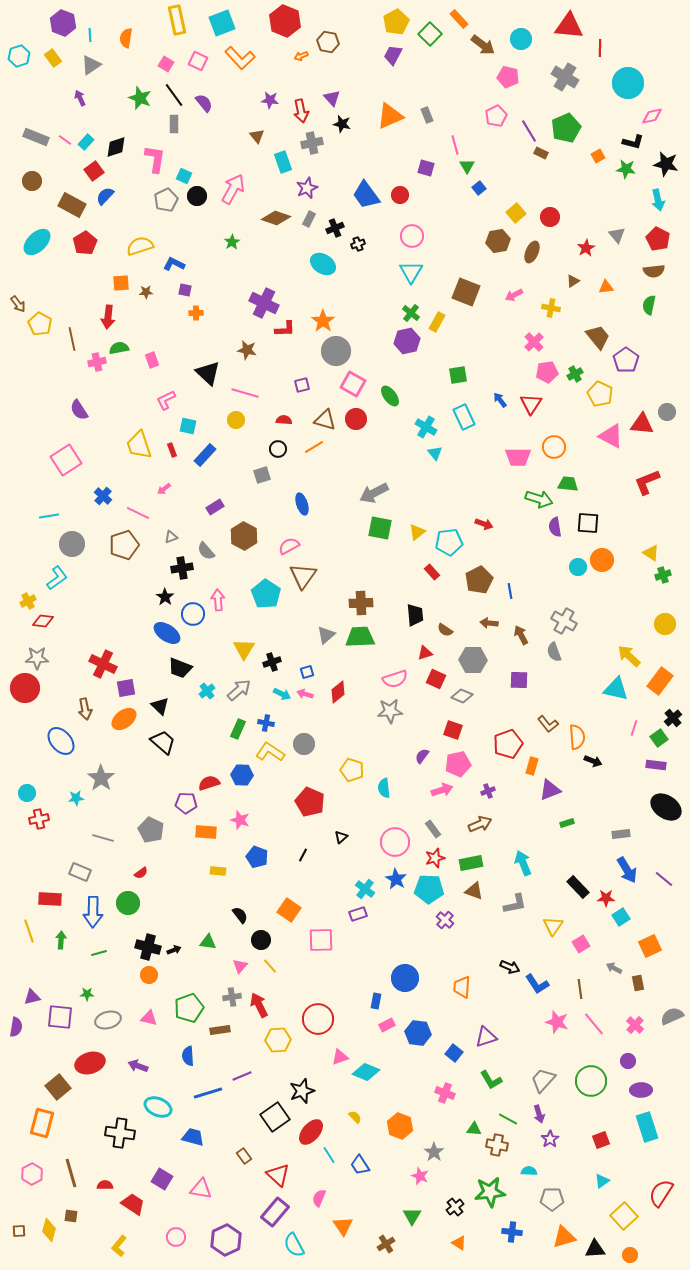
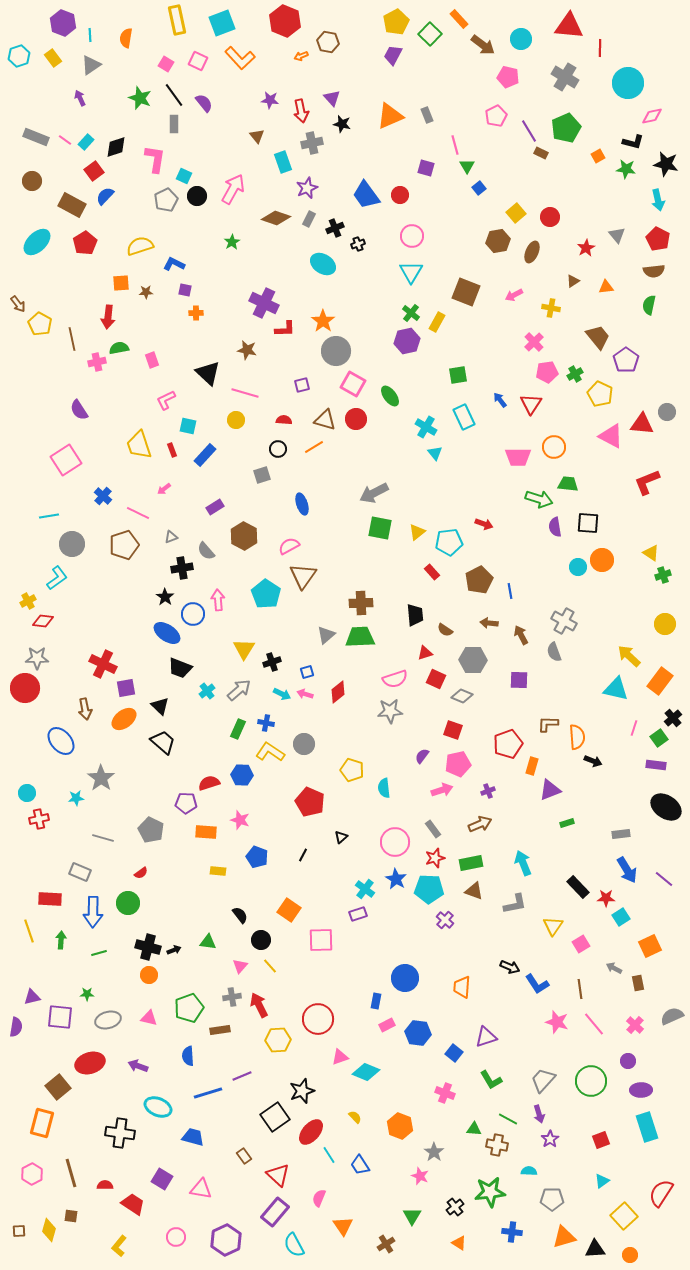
brown L-shape at (548, 724): rotated 130 degrees clockwise
